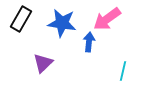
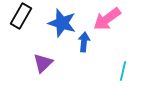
black rectangle: moved 3 px up
blue star: rotated 8 degrees clockwise
blue arrow: moved 5 px left
